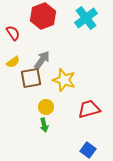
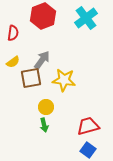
red semicircle: rotated 42 degrees clockwise
yellow star: rotated 10 degrees counterclockwise
red trapezoid: moved 1 px left, 17 px down
